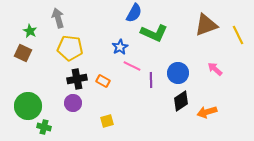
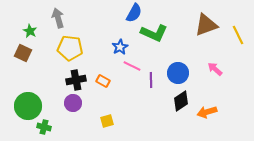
black cross: moved 1 px left, 1 px down
